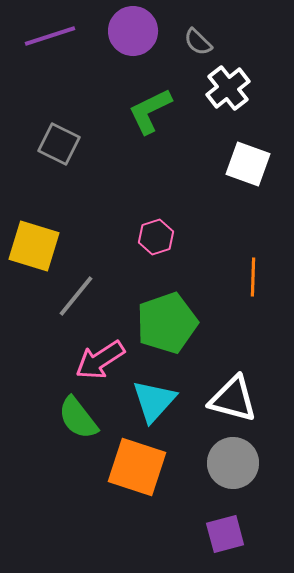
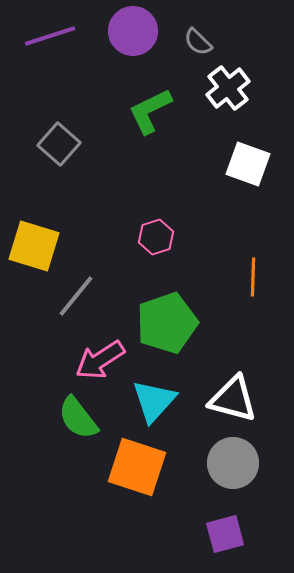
gray square: rotated 15 degrees clockwise
